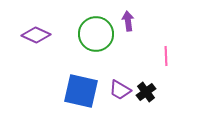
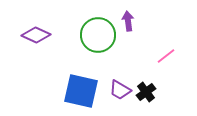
green circle: moved 2 px right, 1 px down
pink line: rotated 54 degrees clockwise
